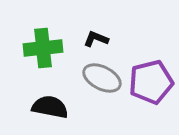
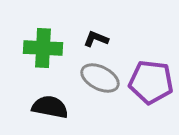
green cross: rotated 9 degrees clockwise
gray ellipse: moved 2 px left
purple pentagon: rotated 21 degrees clockwise
